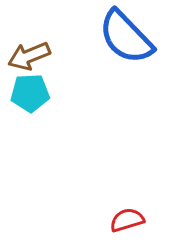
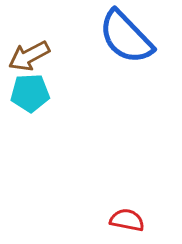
brown arrow: rotated 6 degrees counterclockwise
red semicircle: rotated 28 degrees clockwise
